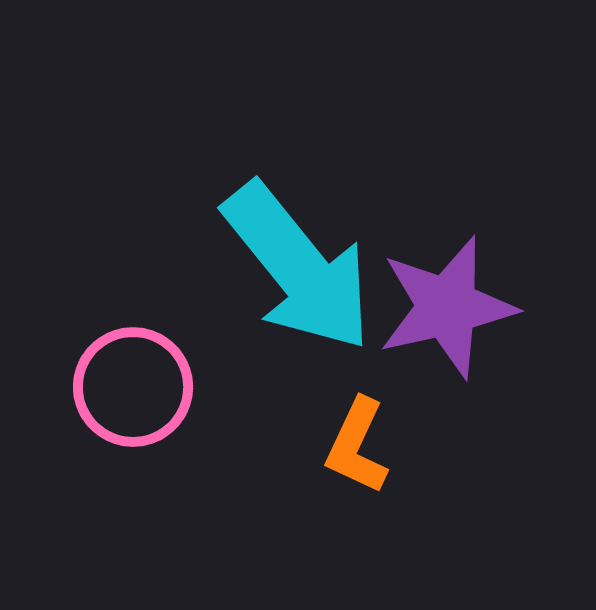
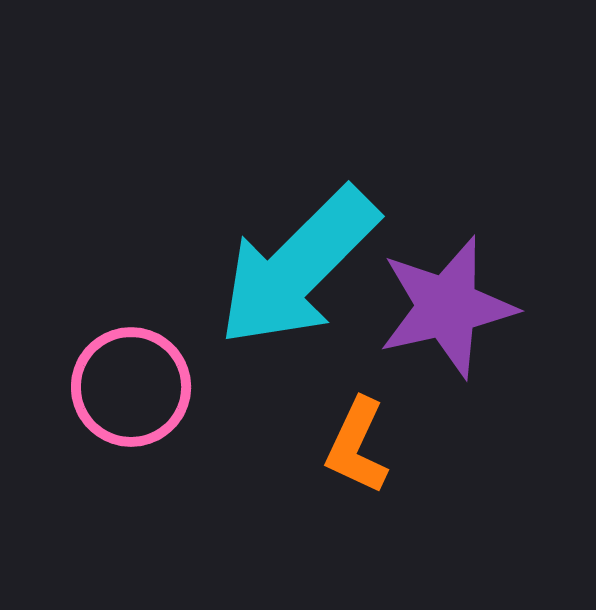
cyan arrow: rotated 84 degrees clockwise
pink circle: moved 2 px left
